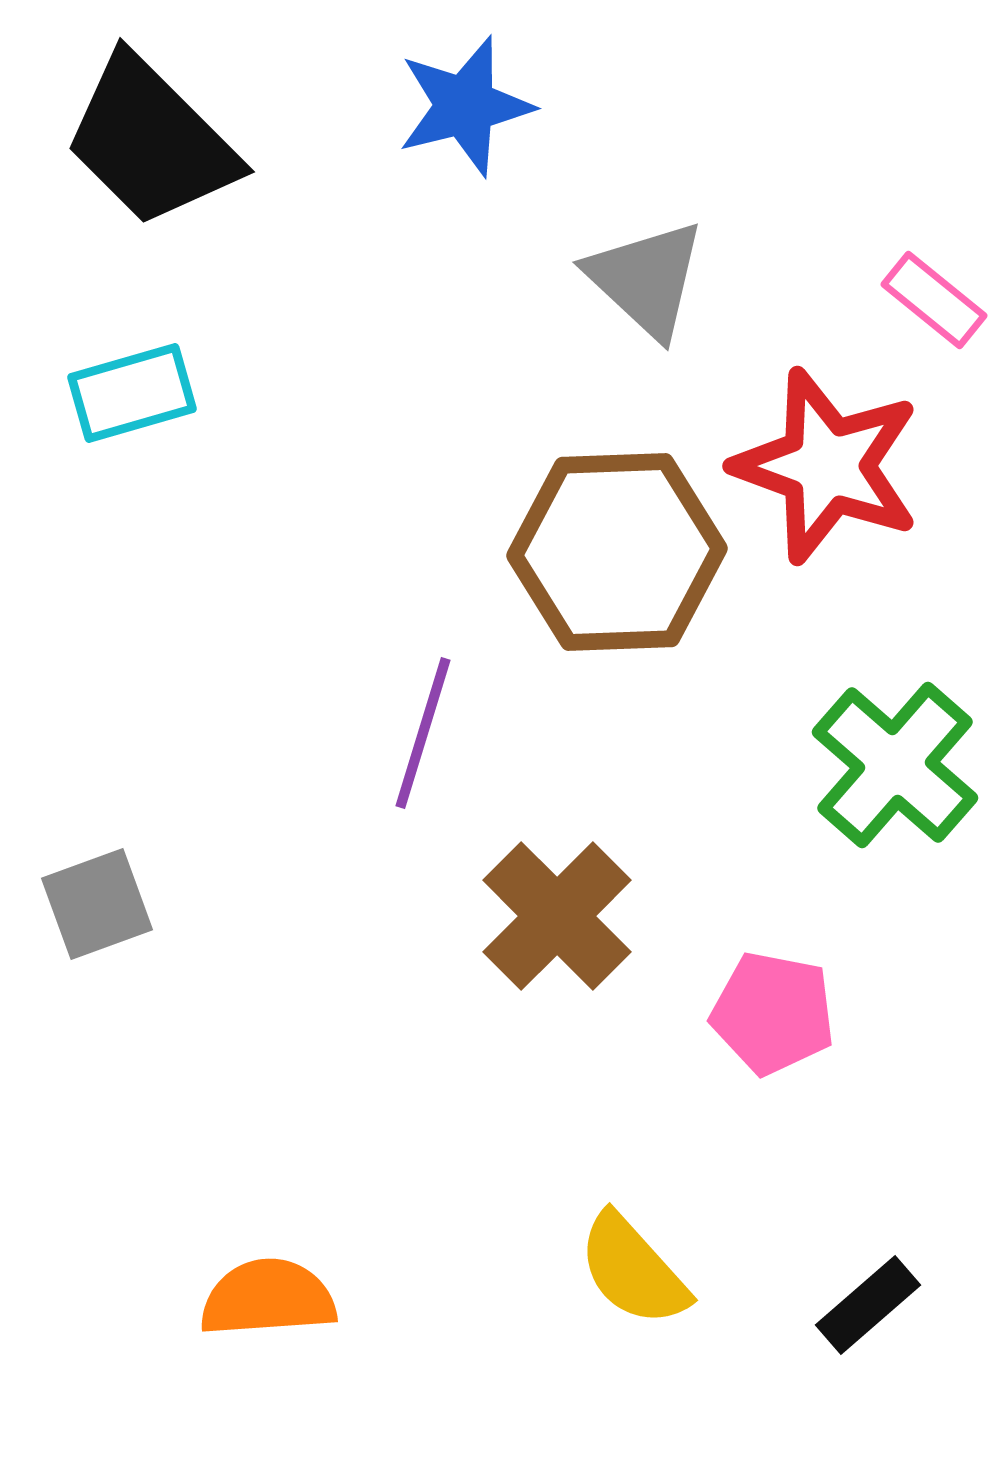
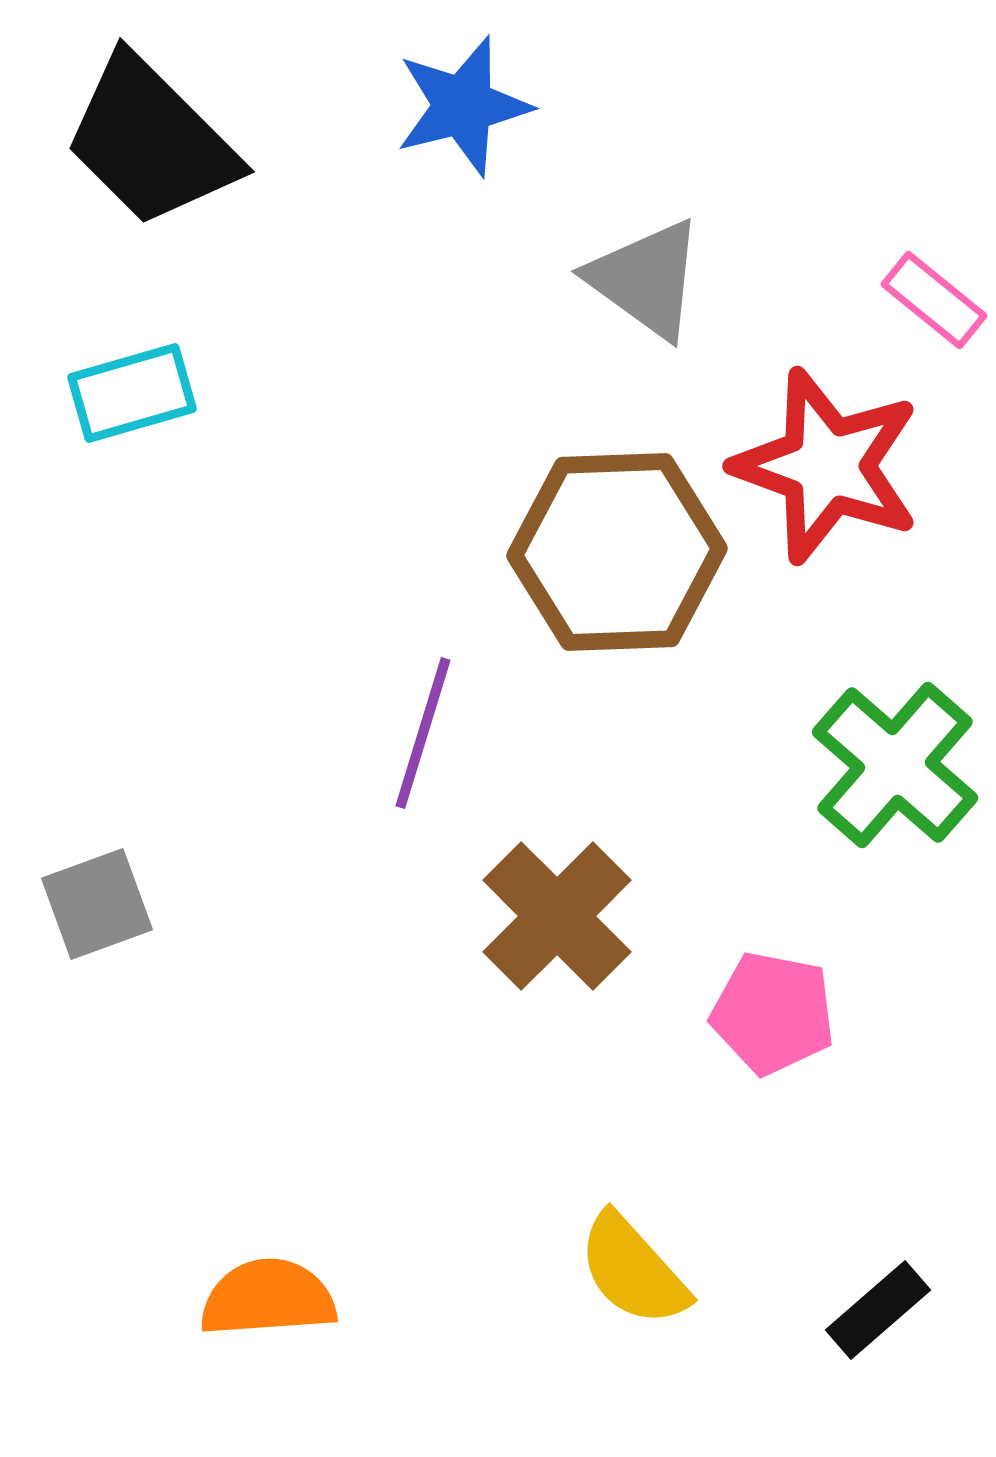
blue star: moved 2 px left
gray triangle: rotated 7 degrees counterclockwise
black rectangle: moved 10 px right, 5 px down
